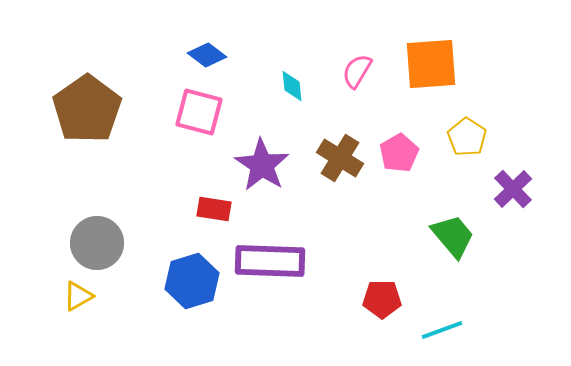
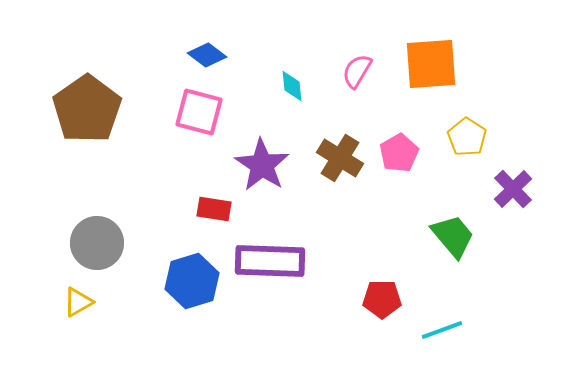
yellow triangle: moved 6 px down
